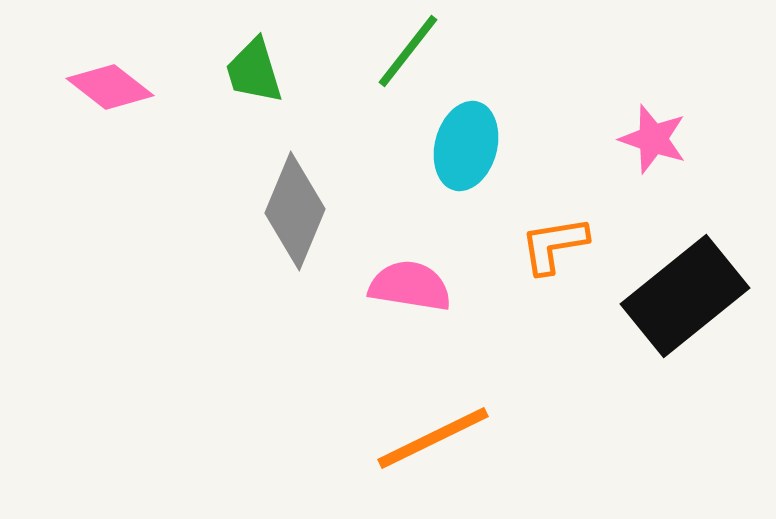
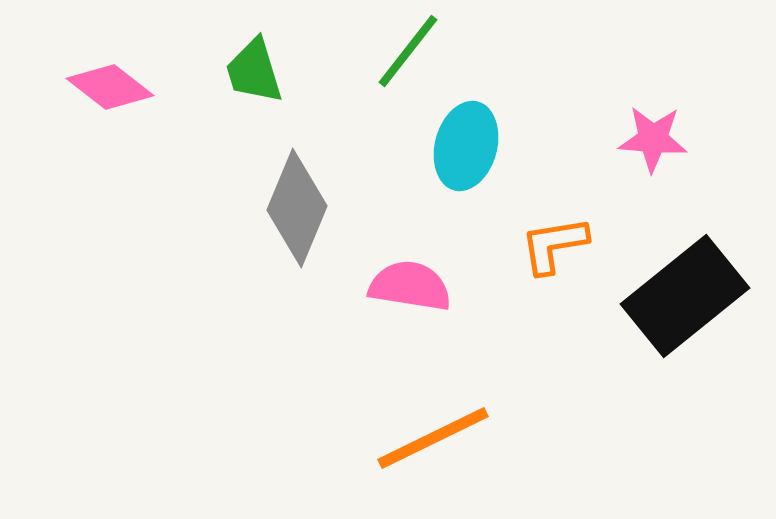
pink star: rotated 14 degrees counterclockwise
gray diamond: moved 2 px right, 3 px up
